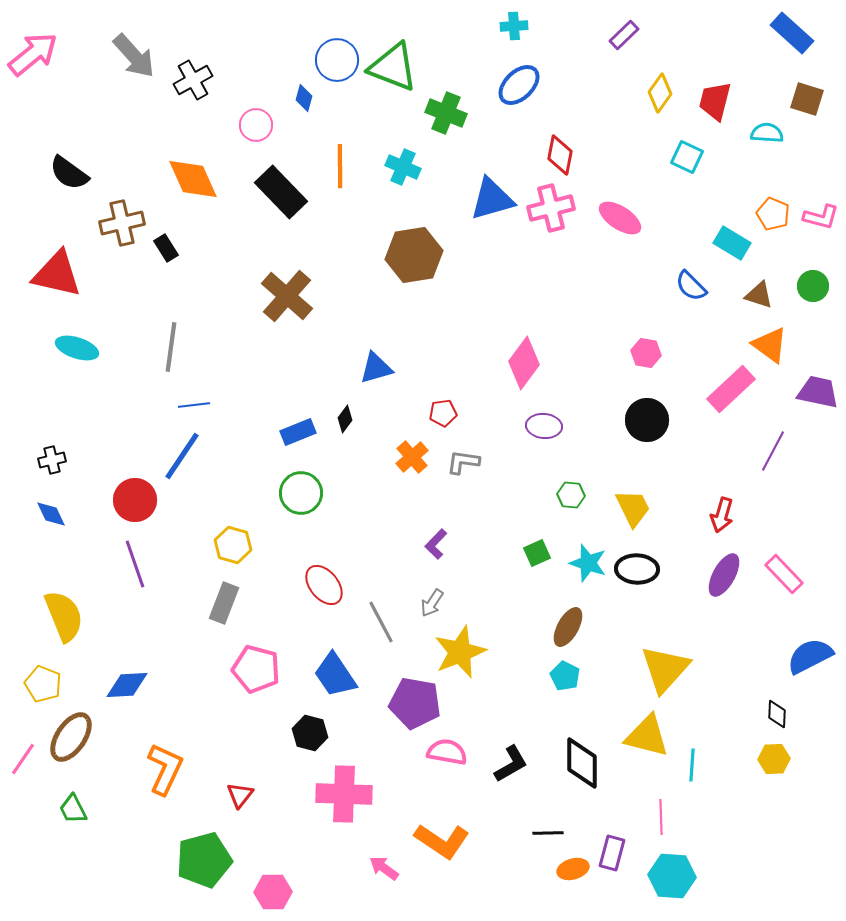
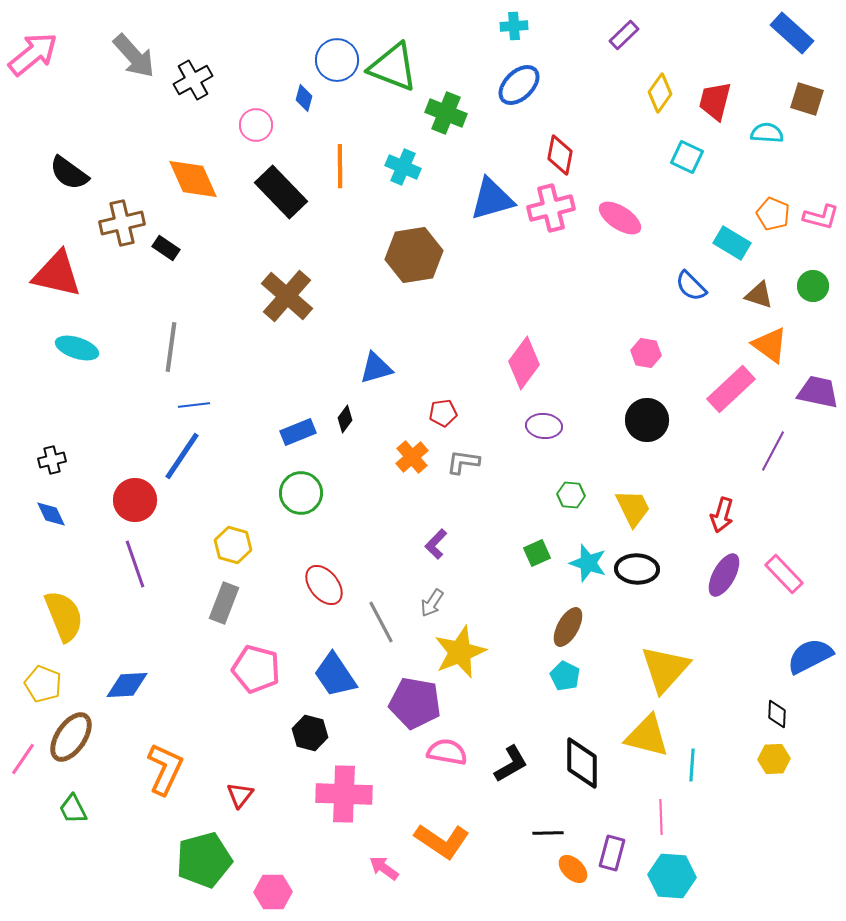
black rectangle at (166, 248): rotated 24 degrees counterclockwise
orange ellipse at (573, 869): rotated 60 degrees clockwise
